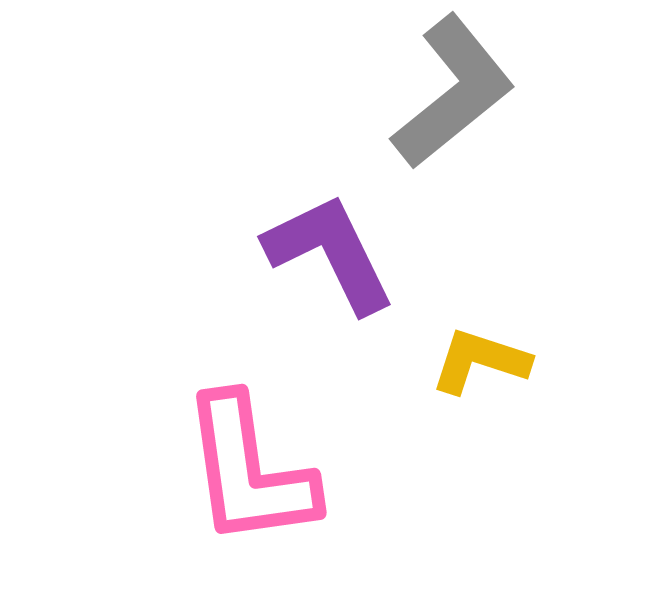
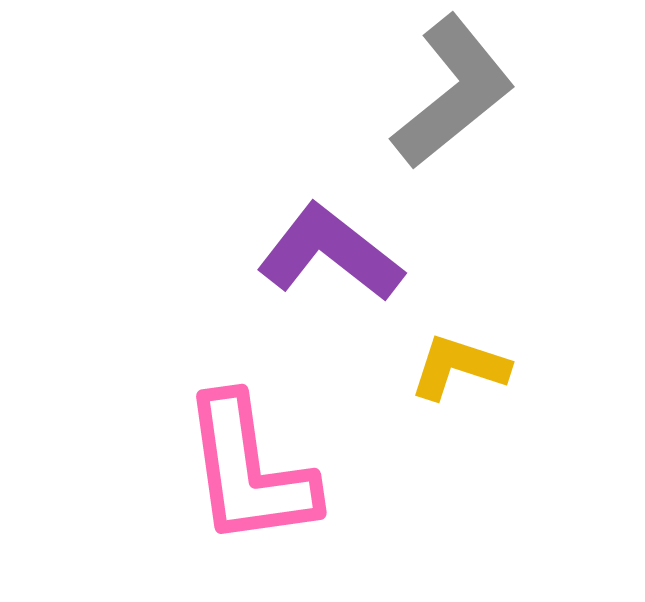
purple L-shape: rotated 26 degrees counterclockwise
yellow L-shape: moved 21 px left, 6 px down
